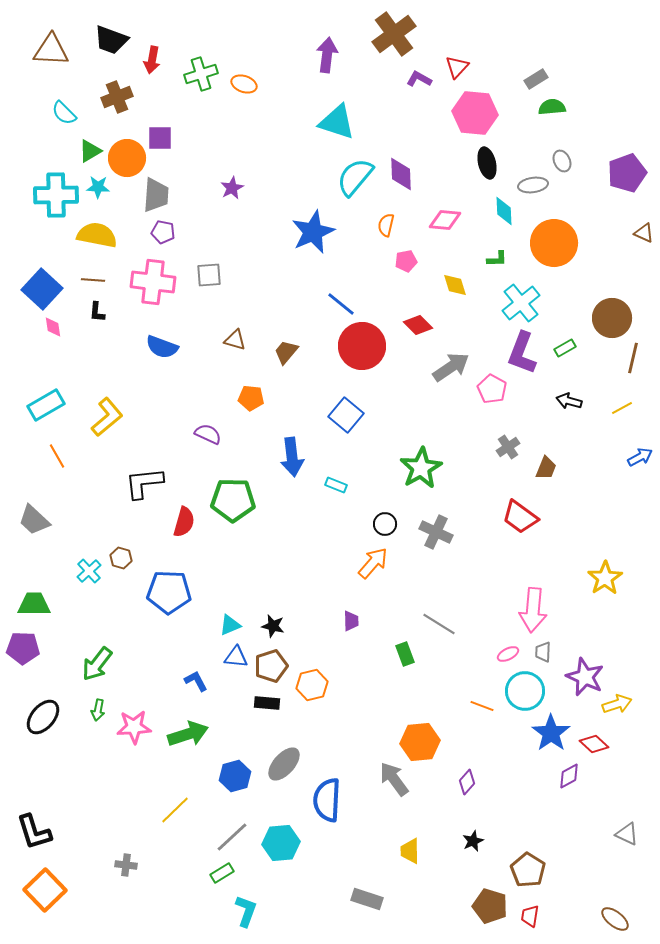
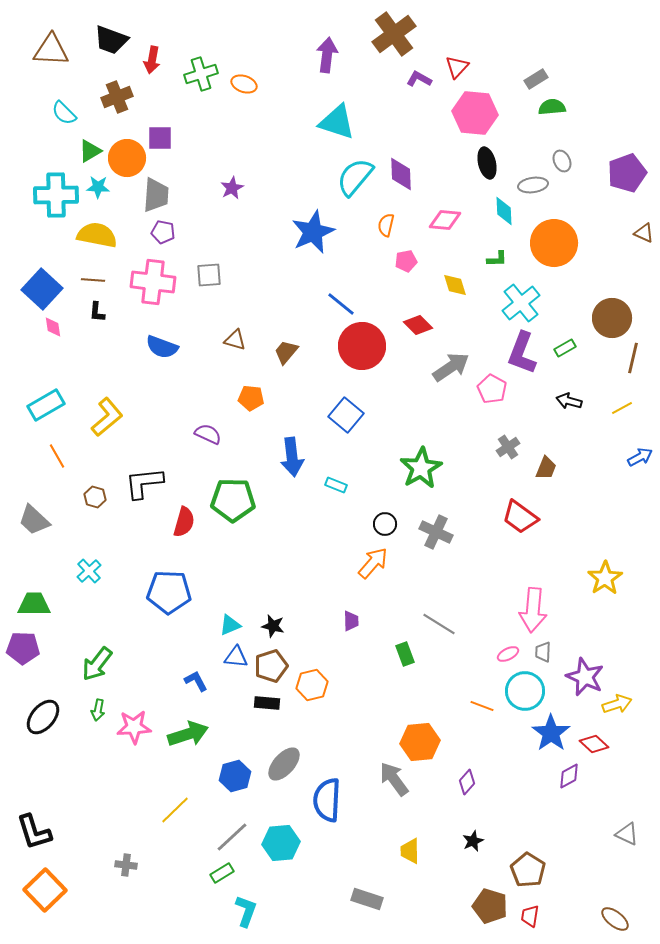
brown hexagon at (121, 558): moved 26 px left, 61 px up
